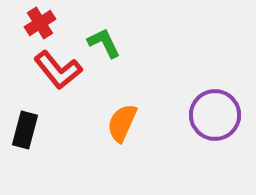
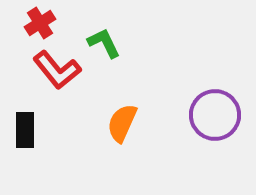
red L-shape: moved 1 px left
black rectangle: rotated 15 degrees counterclockwise
